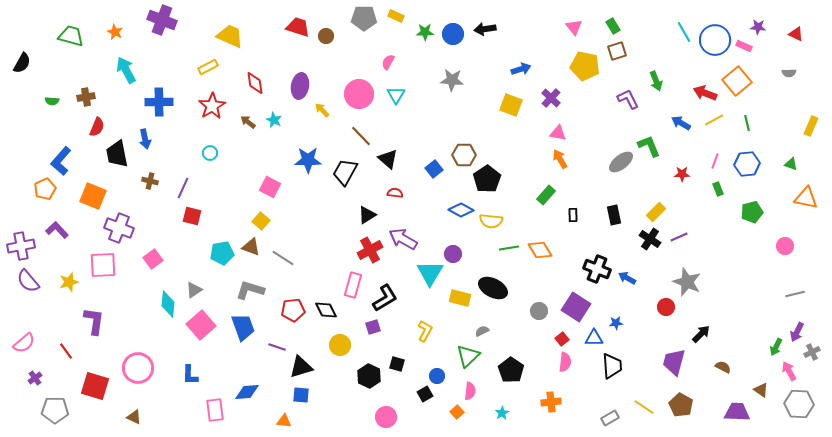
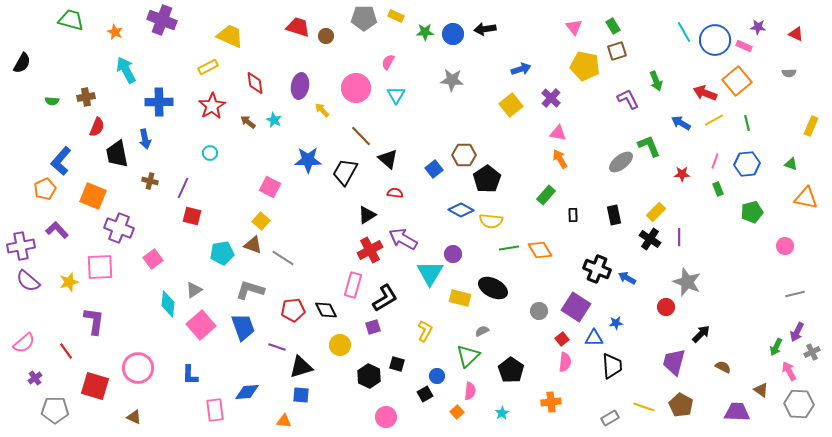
green trapezoid at (71, 36): moved 16 px up
pink circle at (359, 94): moved 3 px left, 6 px up
yellow square at (511, 105): rotated 30 degrees clockwise
purple line at (679, 237): rotated 66 degrees counterclockwise
brown triangle at (251, 247): moved 2 px right, 2 px up
pink square at (103, 265): moved 3 px left, 2 px down
purple semicircle at (28, 281): rotated 10 degrees counterclockwise
yellow line at (644, 407): rotated 15 degrees counterclockwise
